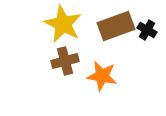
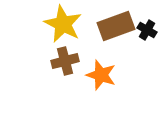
orange star: moved 1 px left, 1 px up; rotated 8 degrees clockwise
